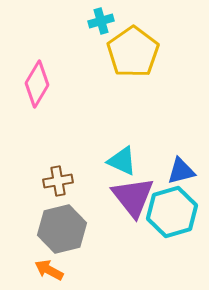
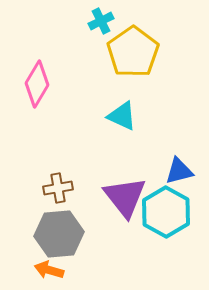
cyan cross: rotated 10 degrees counterclockwise
cyan triangle: moved 45 px up
blue triangle: moved 2 px left
brown cross: moved 7 px down
purple triangle: moved 8 px left
cyan hexagon: moved 6 px left; rotated 15 degrees counterclockwise
gray hexagon: moved 3 px left, 5 px down; rotated 9 degrees clockwise
orange arrow: rotated 12 degrees counterclockwise
